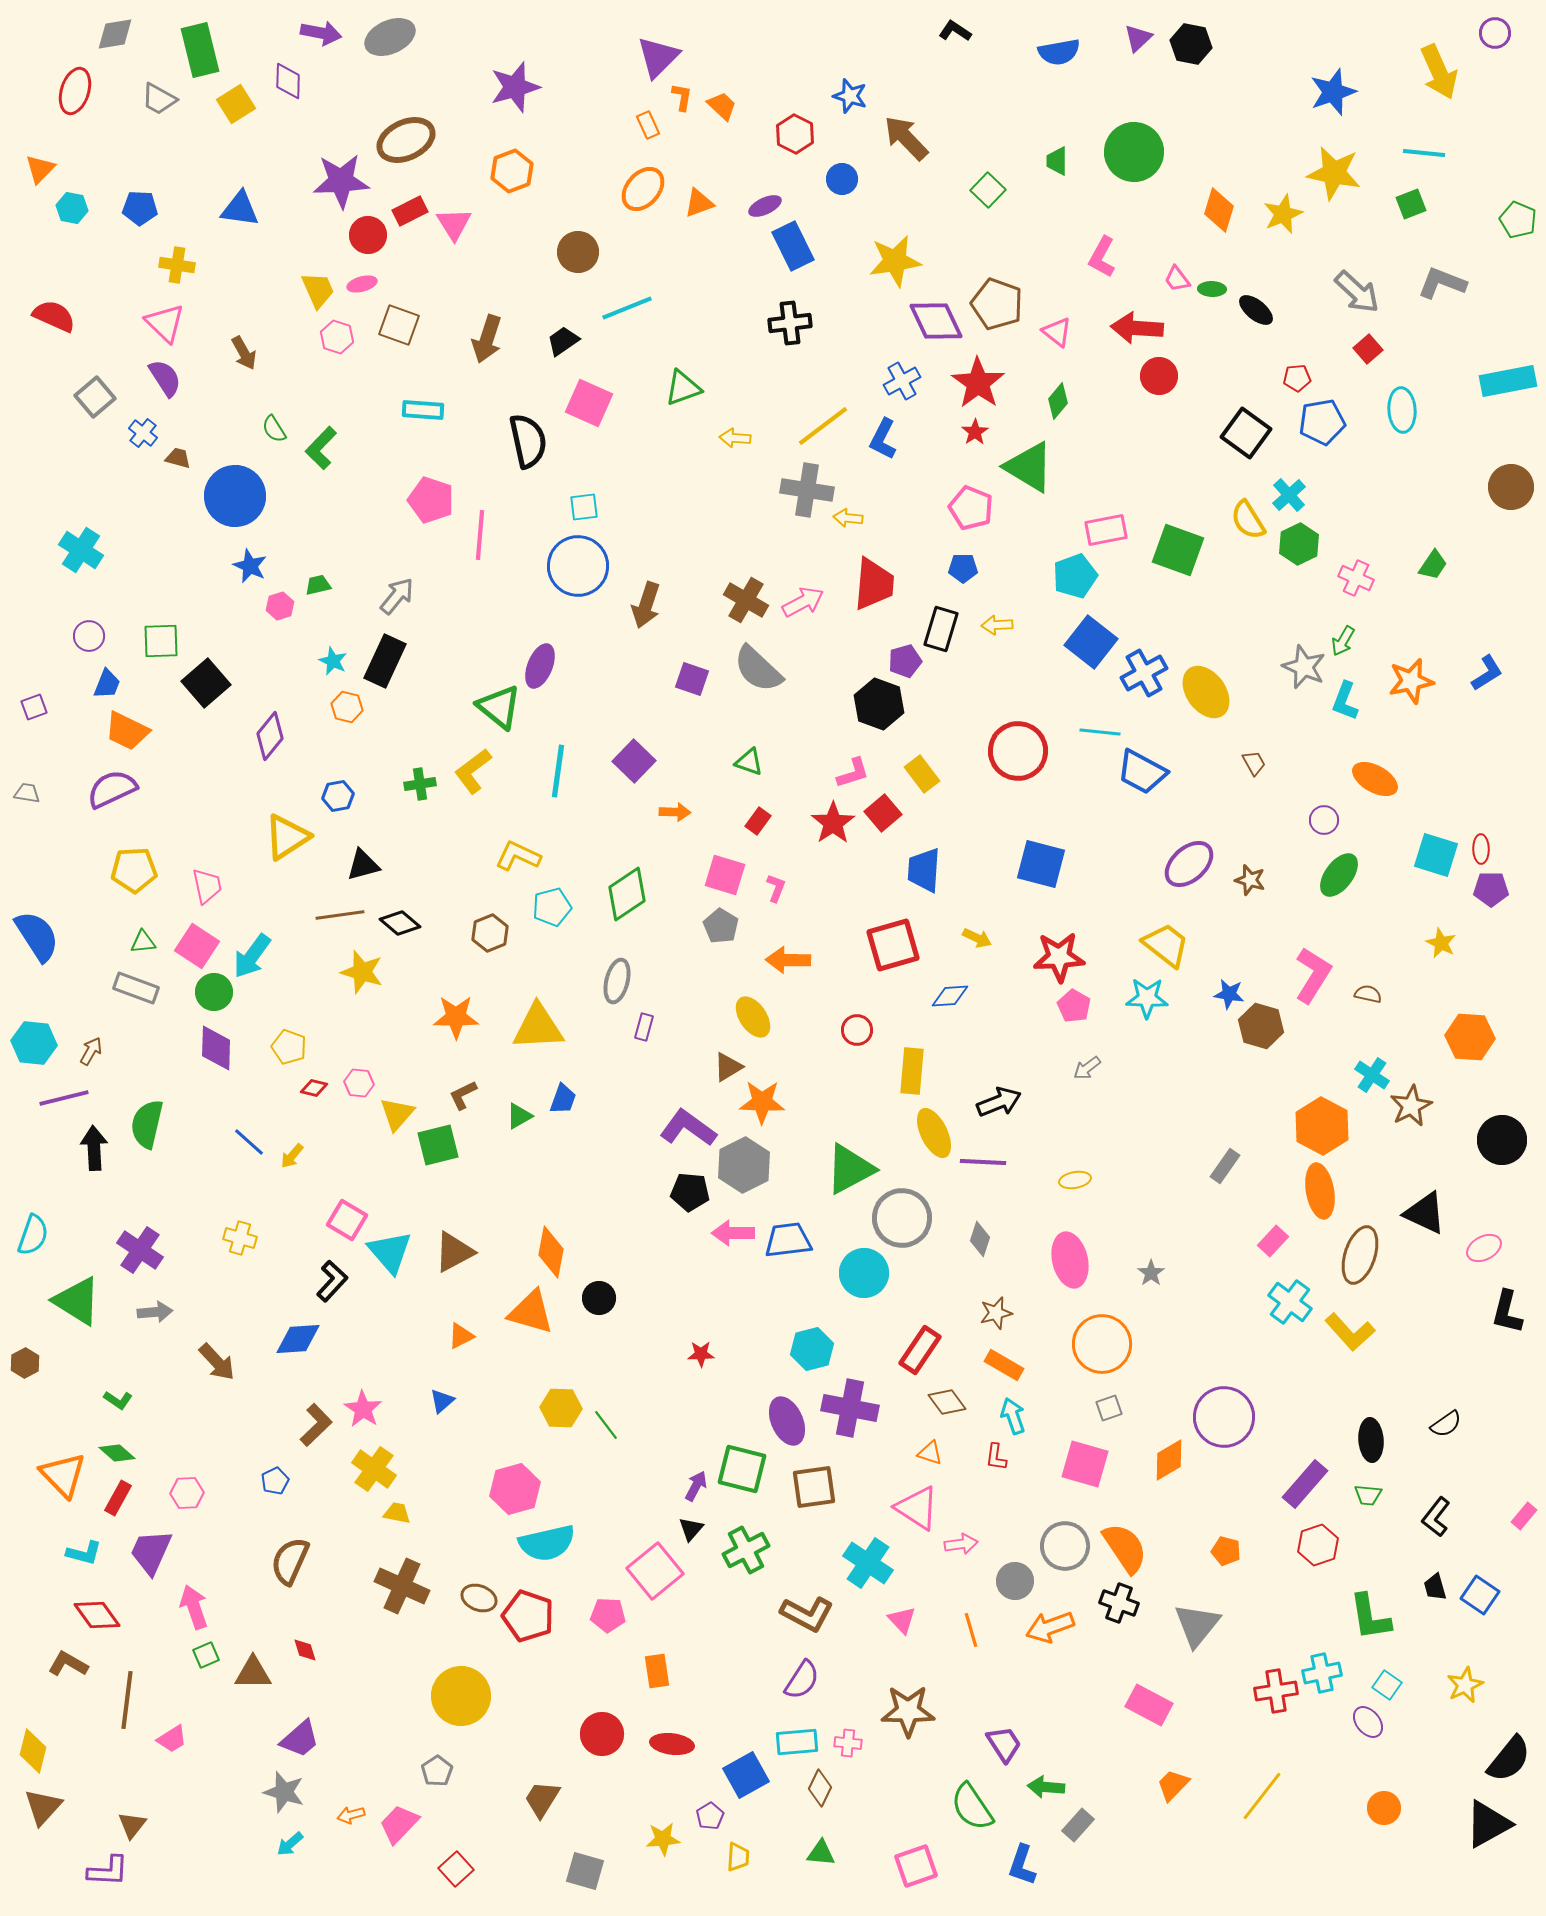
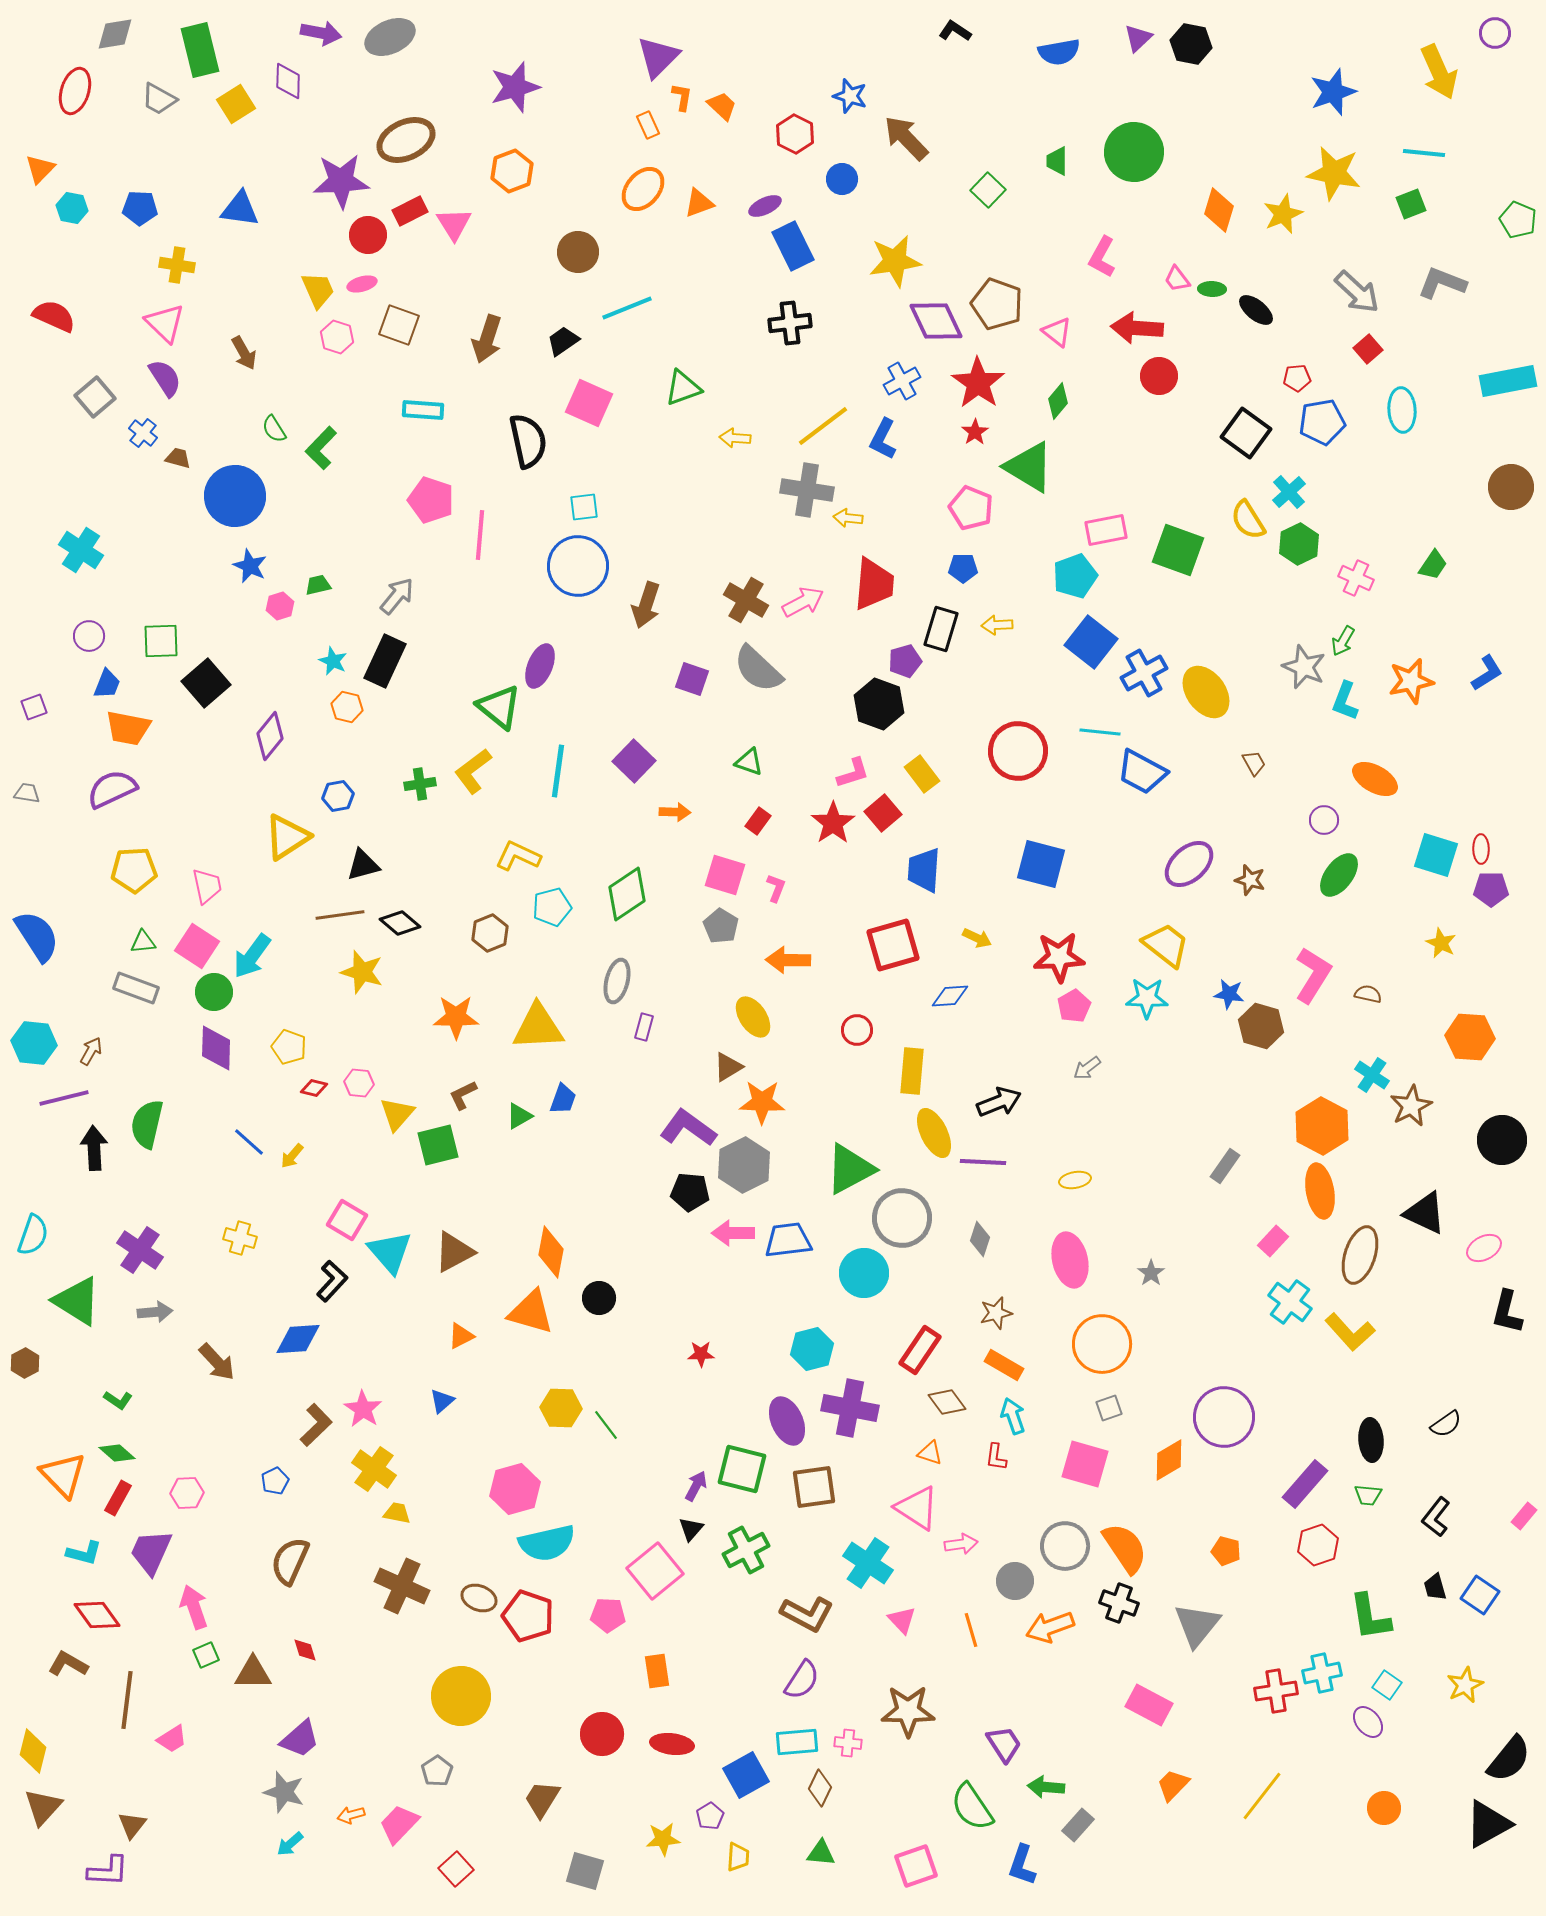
cyan cross at (1289, 495): moved 3 px up
orange trapezoid at (127, 731): moved 1 px right, 3 px up; rotated 15 degrees counterclockwise
pink pentagon at (1074, 1006): rotated 12 degrees clockwise
